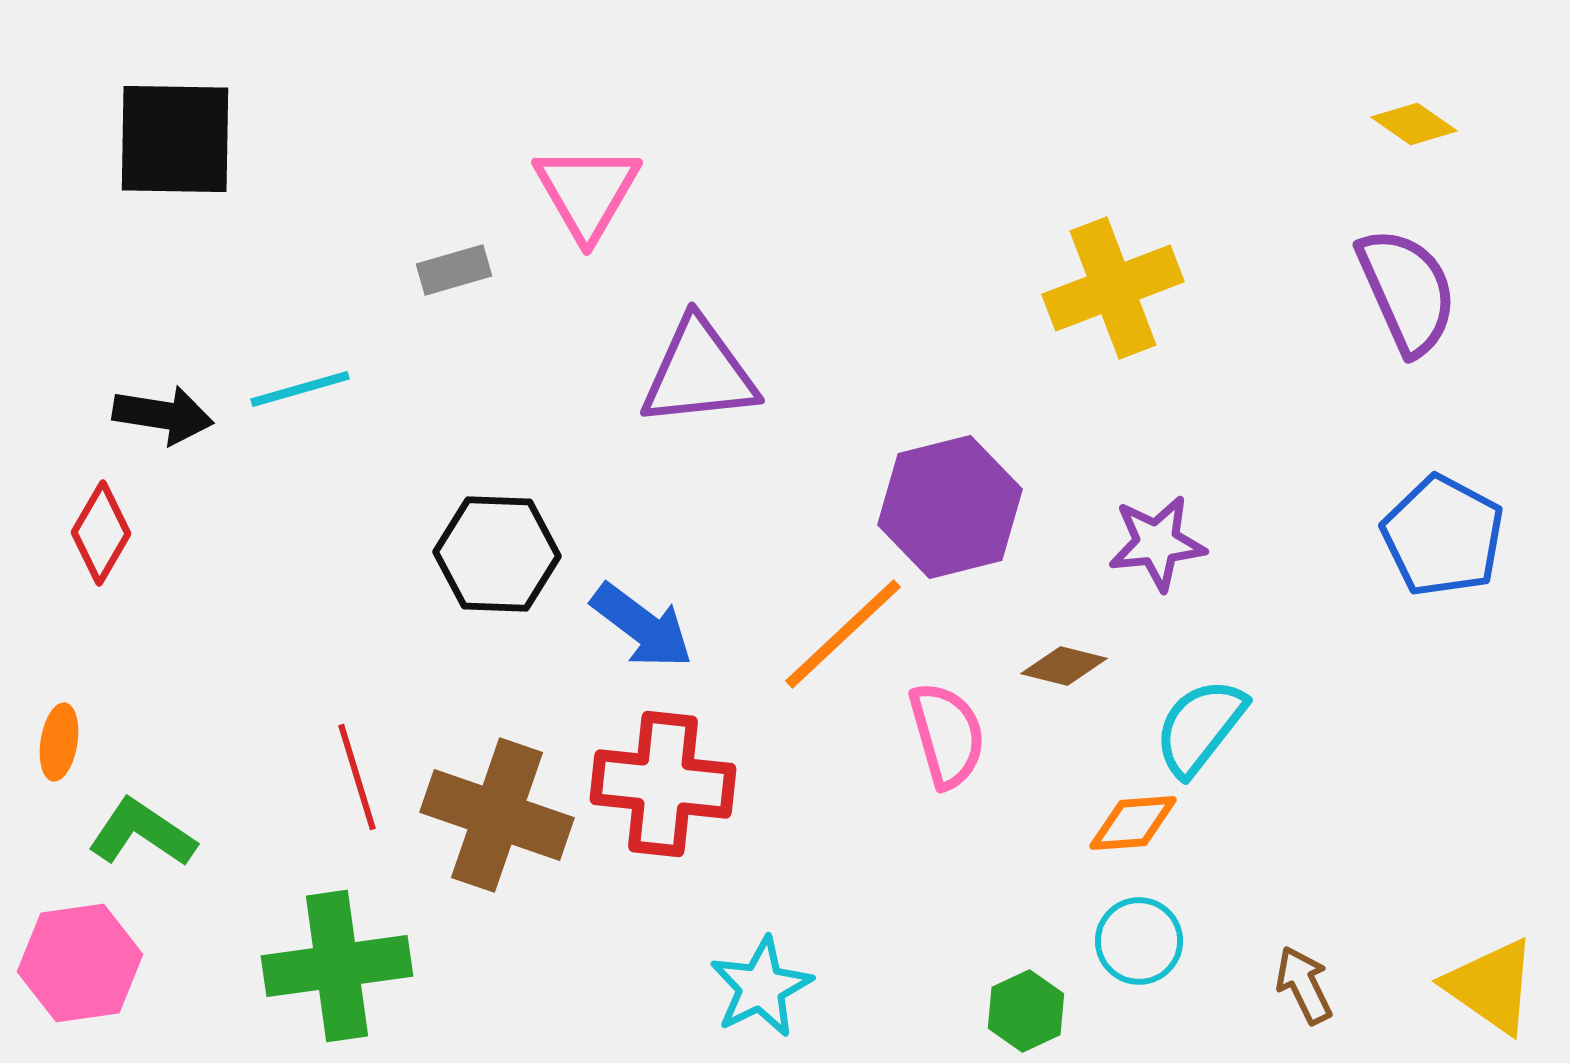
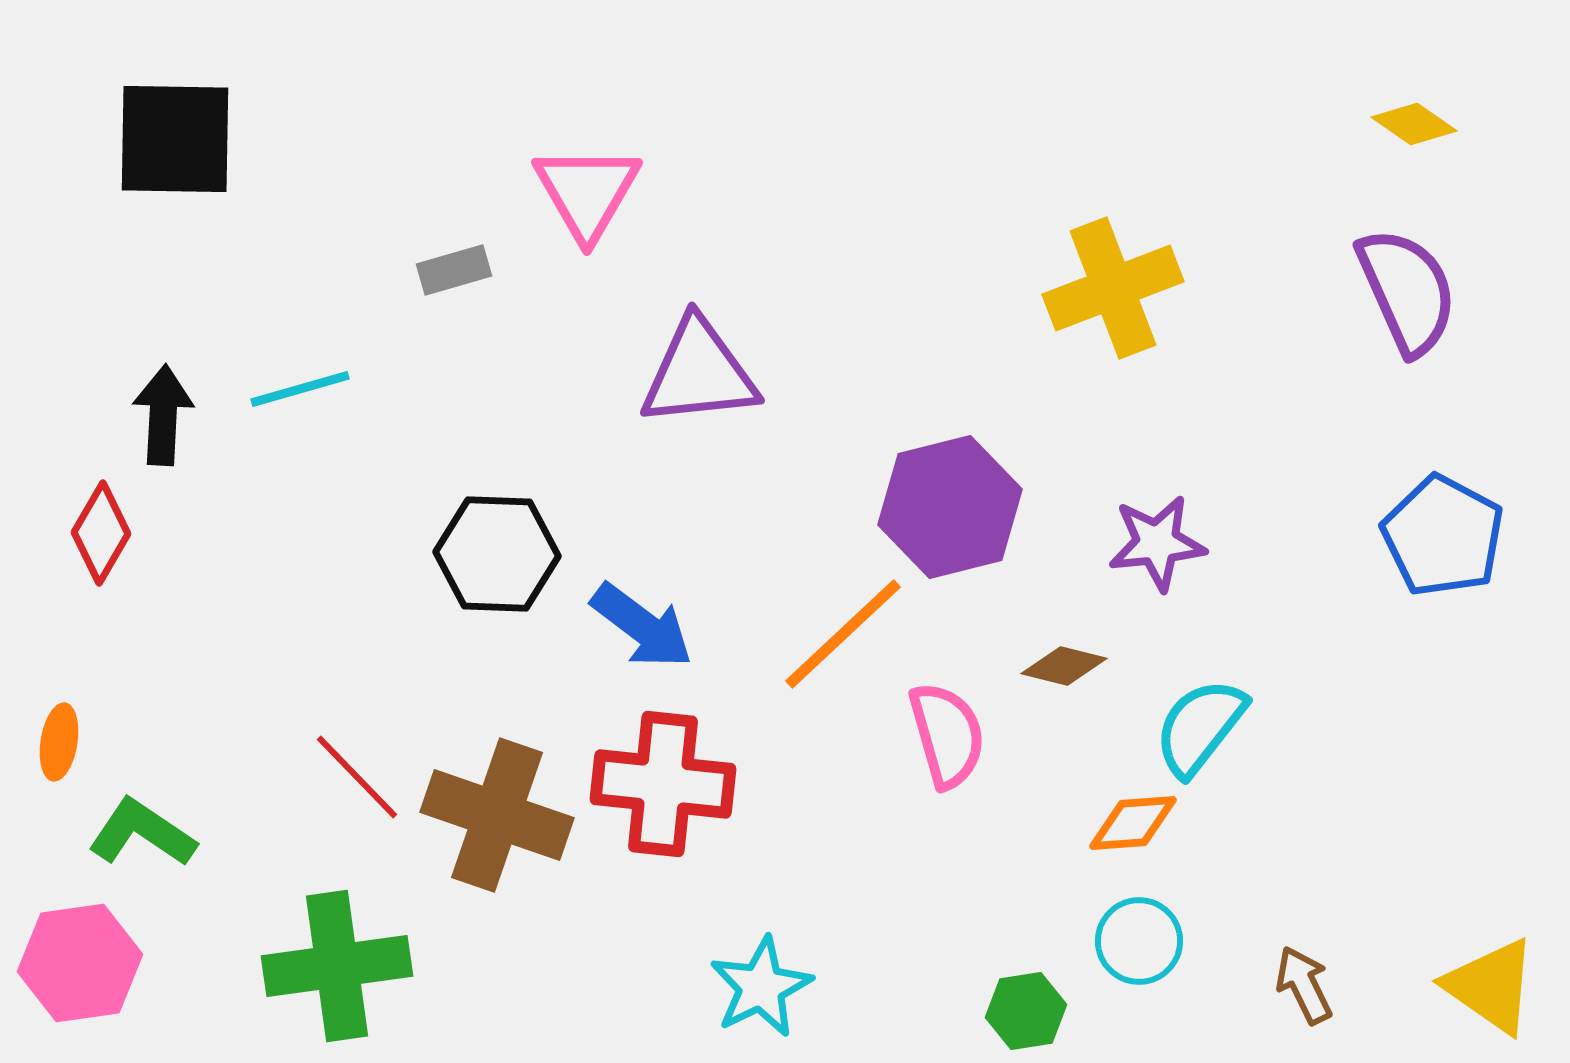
black arrow: rotated 96 degrees counterclockwise
red line: rotated 27 degrees counterclockwise
green hexagon: rotated 16 degrees clockwise
